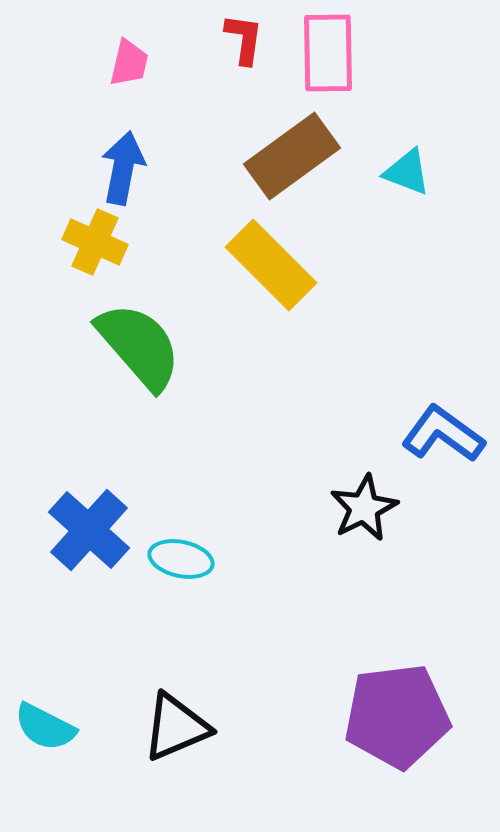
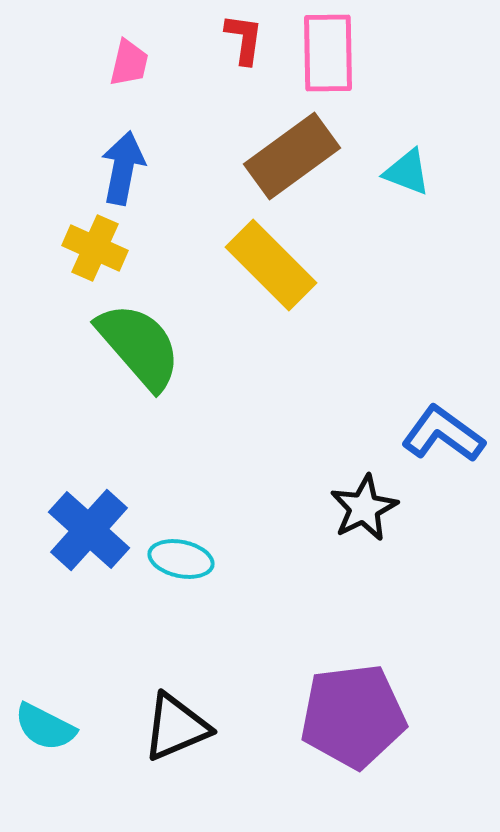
yellow cross: moved 6 px down
purple pentagon: moved 44 px left
